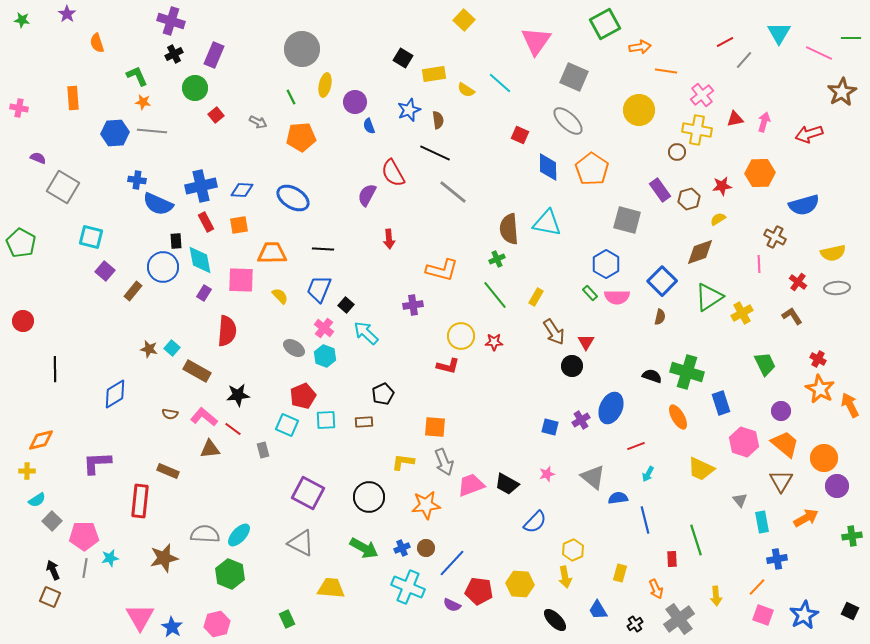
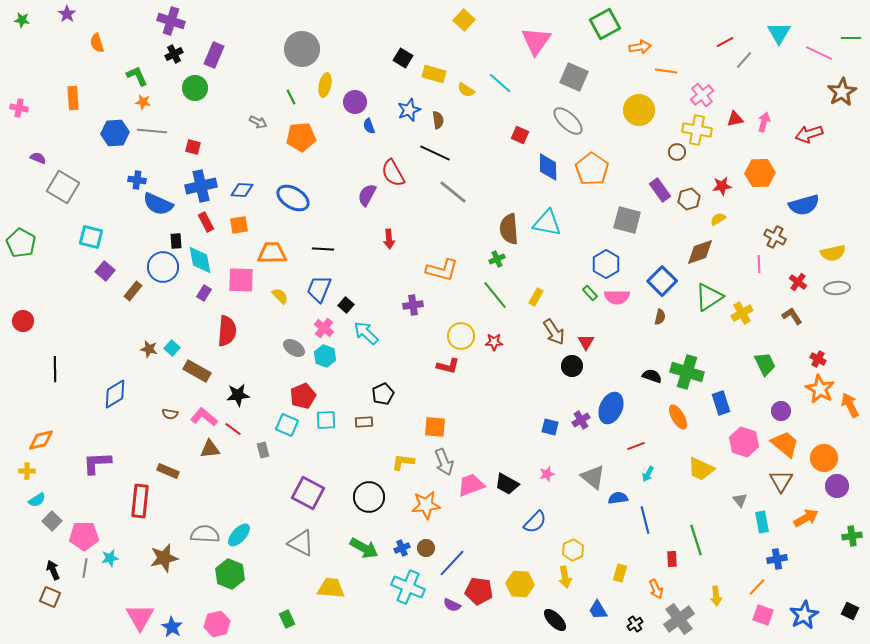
yellow rectangle at (434, 74): rotated 25 degrees clockwise
red square at (216, 115): moved 23 px left, 32 px down; rotated 35 degrees counterclockwise
